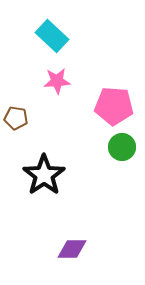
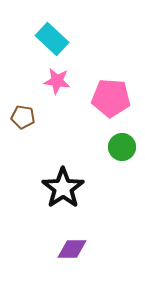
cyan rectangle: moved 3 px down
pink star: rotated 12 degrees clockwise
pink pentagon: moved 3 px left, 8 px up
brown pentagon: moved 7 px right, 1 px up
black star: moved 19 px right, 13 px down
